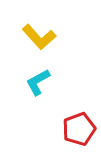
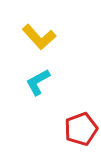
red pentagon: moved 2 px right
